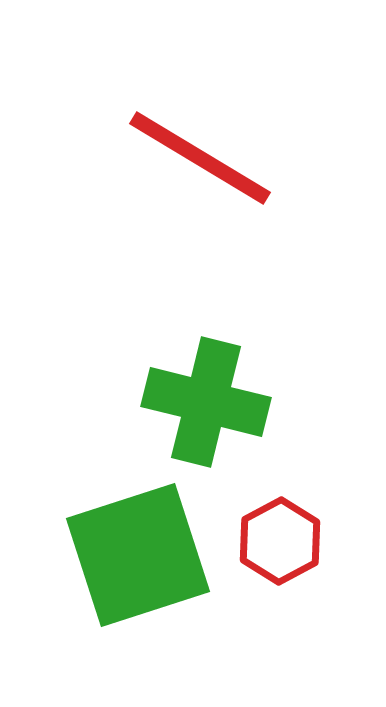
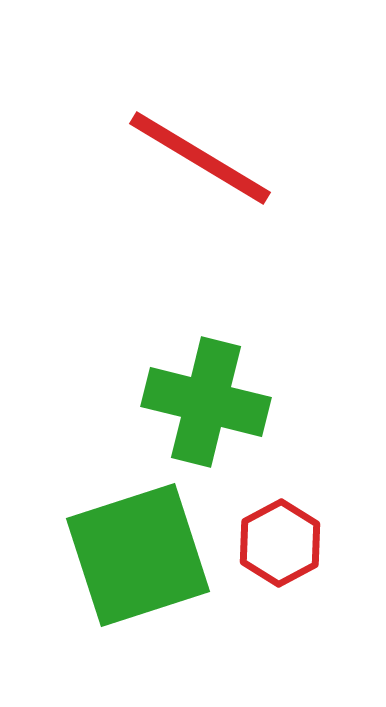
red hexagon: moved 2 px down
